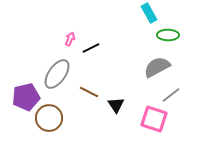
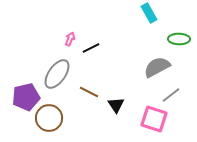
green ellipse: moved 11 px right, 4 px down
